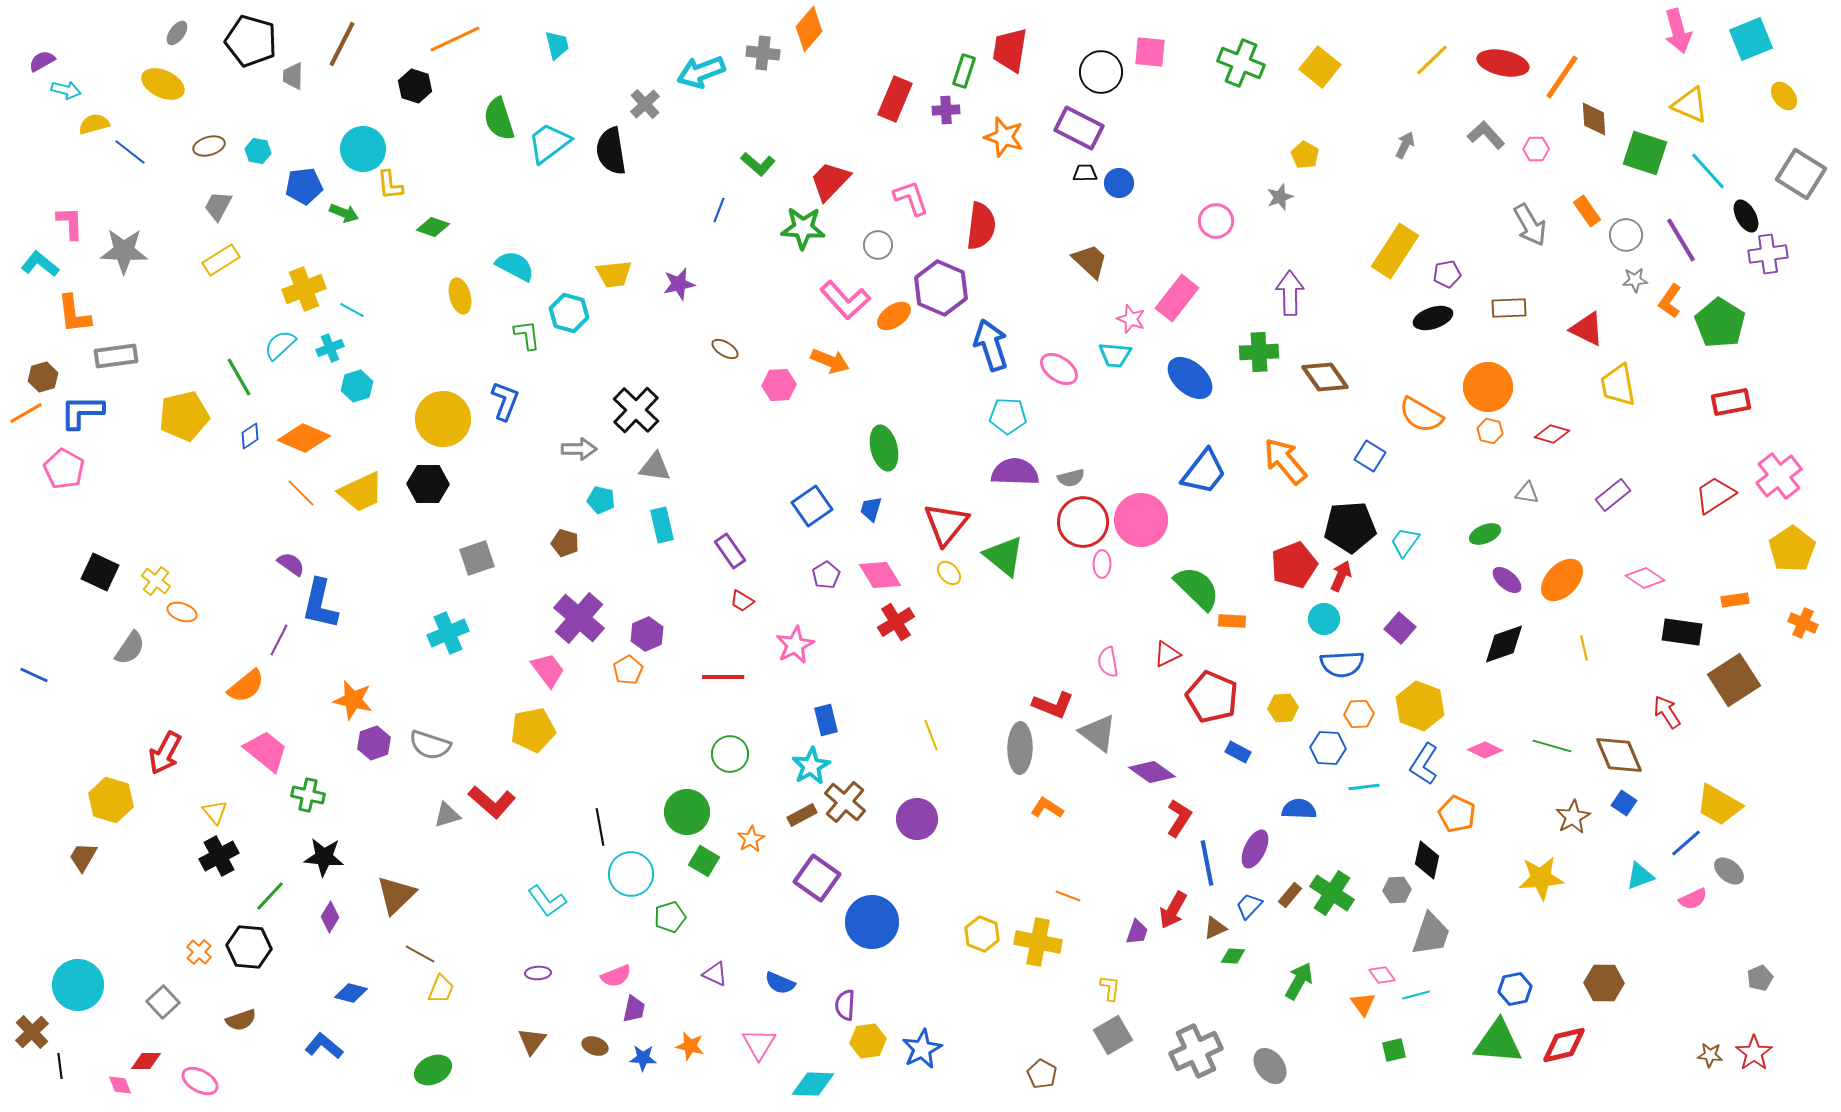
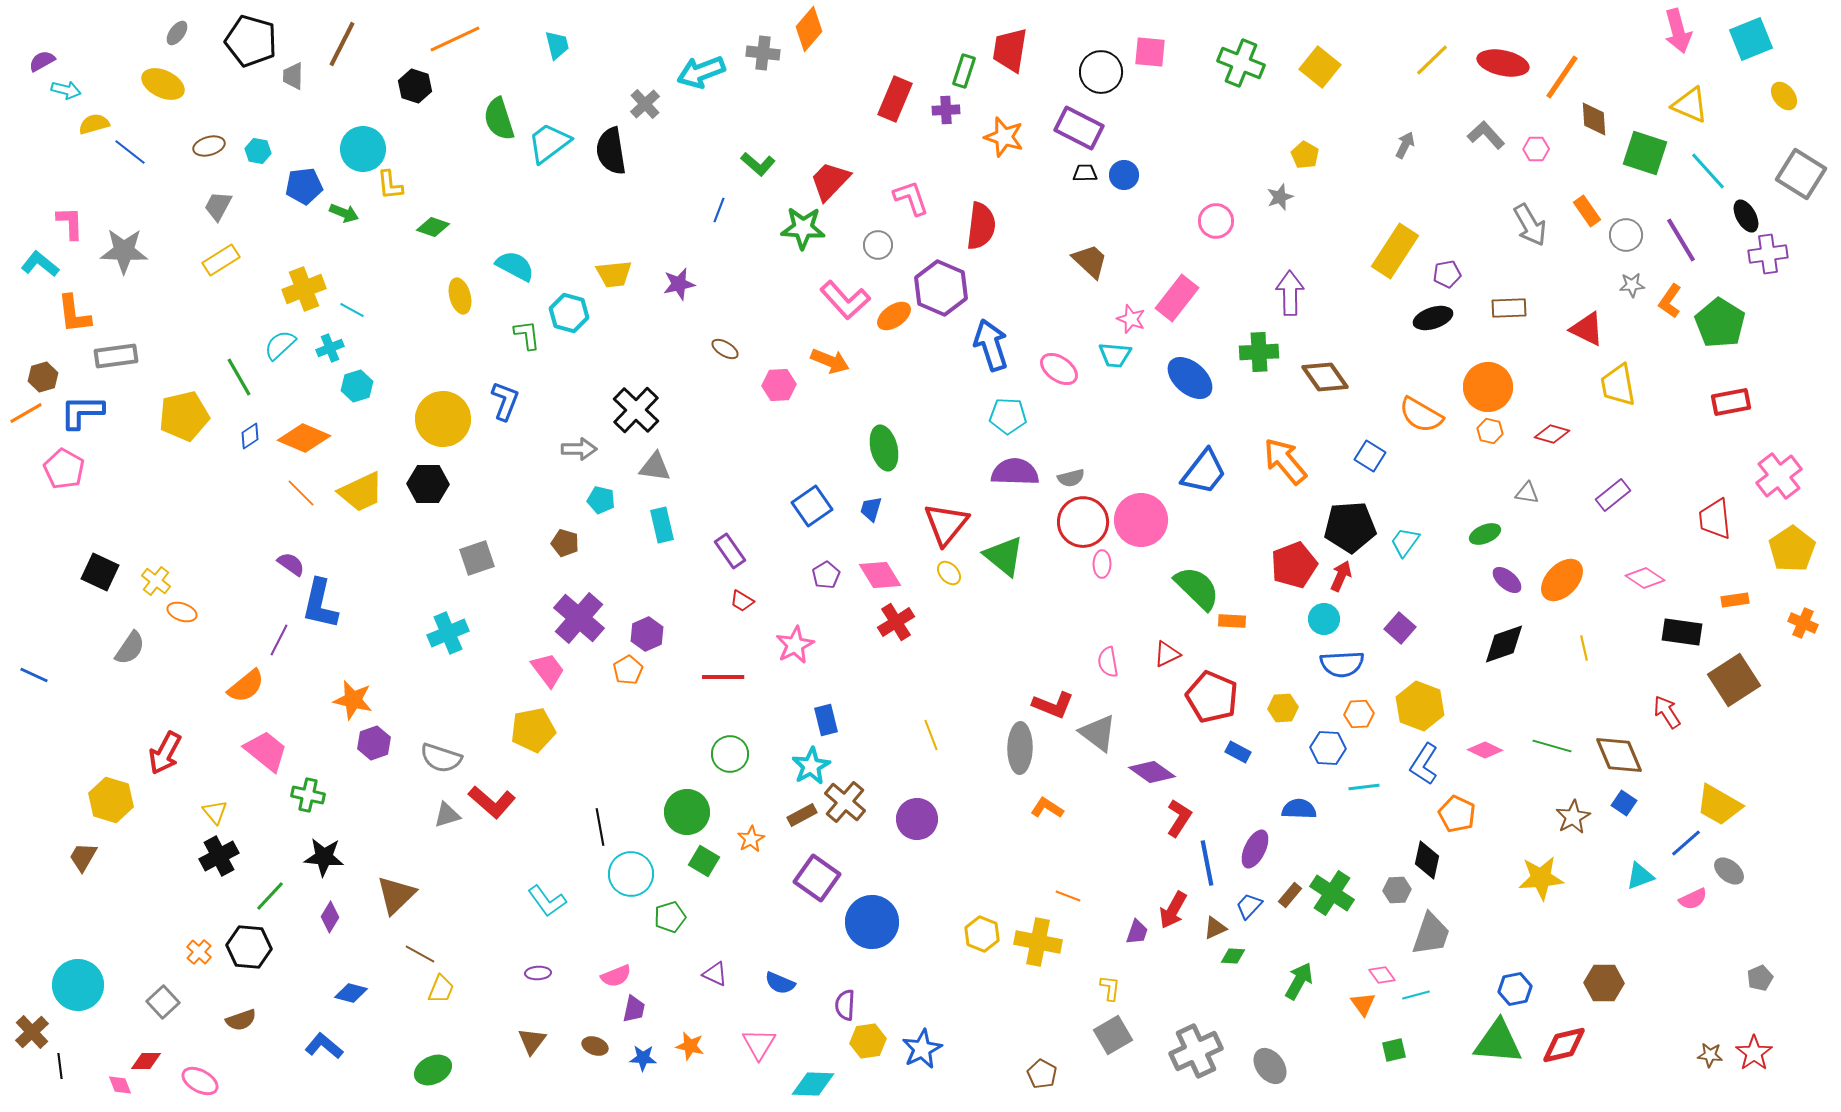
blue circle at (1119, 183): moved 5 px right, 8 px up
gray star at (1635, 280): moved 3 px left, 5 px down
red trapezoid at (1715, 495): moved 24 px down; rotated 63 degrees counterclockwise
gray semicircle at (430, 745): moved 11 px right, 13 px down
